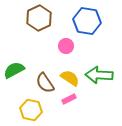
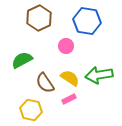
green semicircle: moved 8 px right, 10 px up
green arrow: rotated 12 degrees counterclockwise
